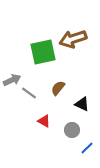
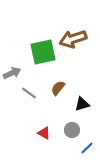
gray arrow: moved 7 px up
black triangle: rotated 42 degrees counterclockwise
red triangle: moved 12 px down
